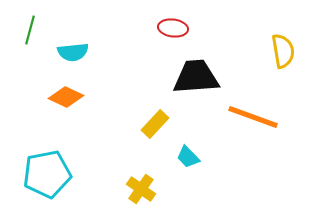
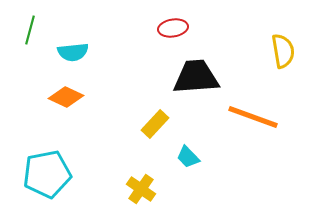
red ellipse: rotated 16 degrees counterclockwise
